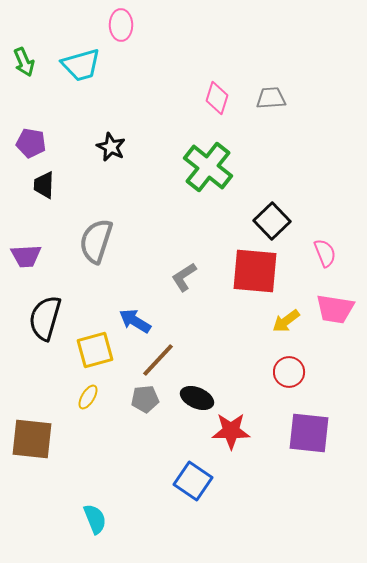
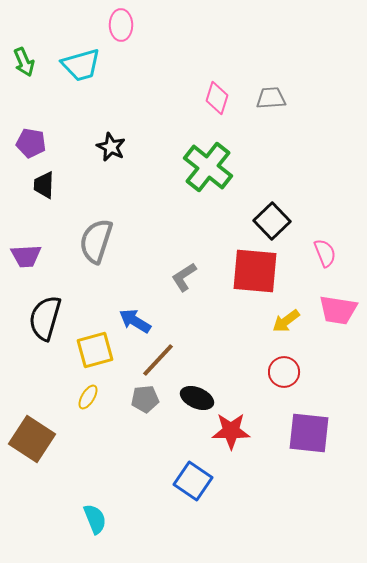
pink trapezoid: moved 3 px right, 1 px down
red circle: moved 5 px left
brown square: rotated 27 degrees clockwise
